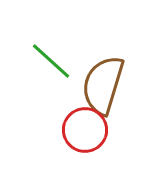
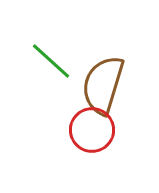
red circle: moved 7 px right
